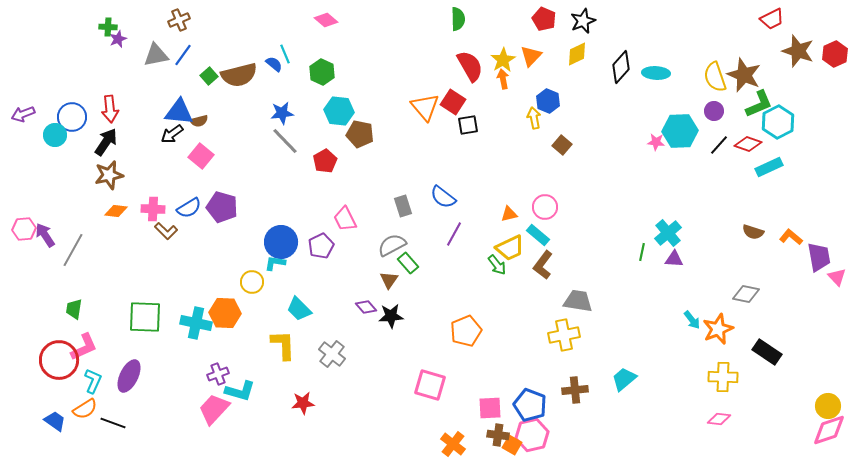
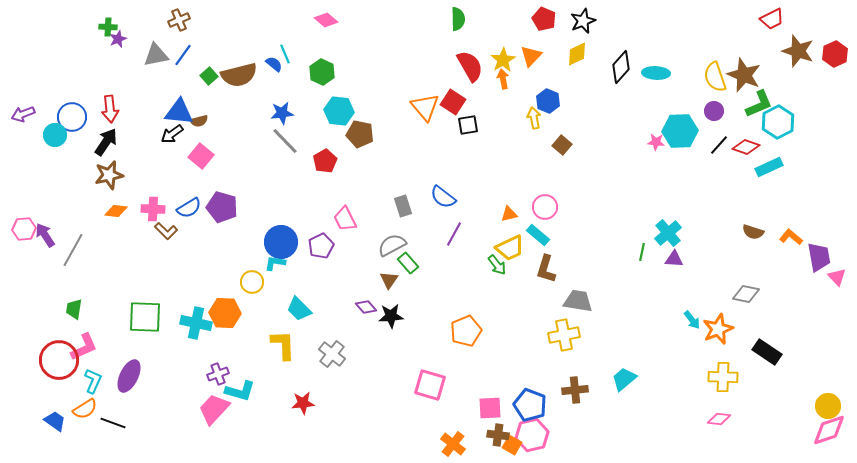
red diamond at (748, 144): moved 2 px left, 3 px down
brown L-shape at (543, 265): moved 3 px right, 4 px down; rotated 20 degrees counterclockwise
